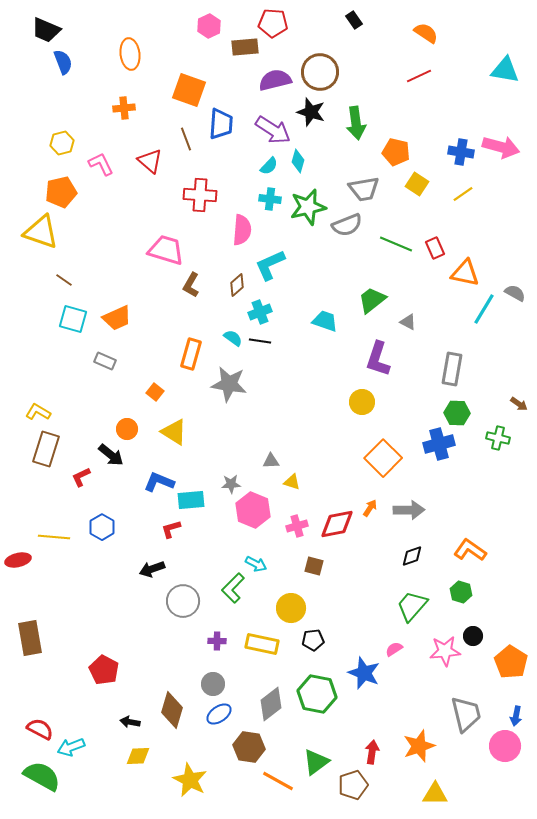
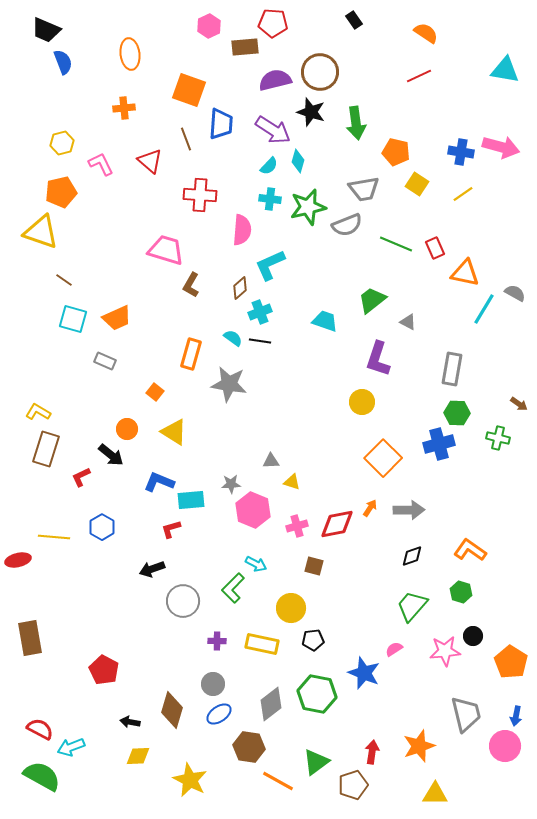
brown diamond at (237, 285): moved 3 px right, 3 px down
